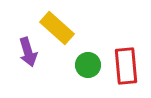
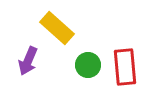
purple arrow: moved 9 px down; rotated 40 degrees clockwise
red rectangle: moved 1 px left, 1 px down
